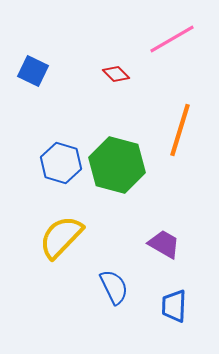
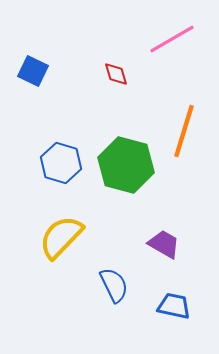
red diamond: rotated 28 degrees clockwise
orange line: moved 4 px right, 1 px down
green hexagon: moved 9 px right
blue semicircle: moved 2 px up
blue trapezoid: rotated 100 degrees clockwise
